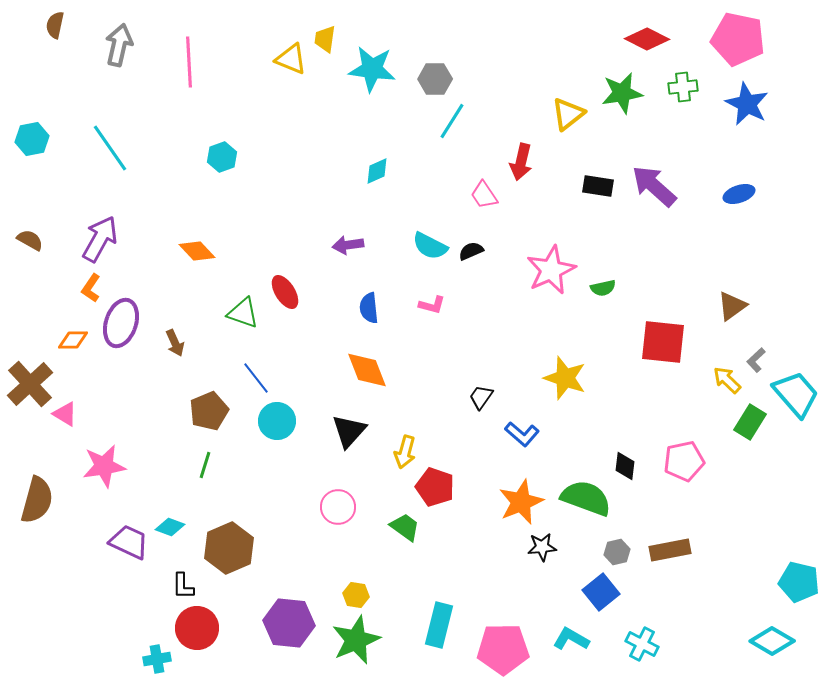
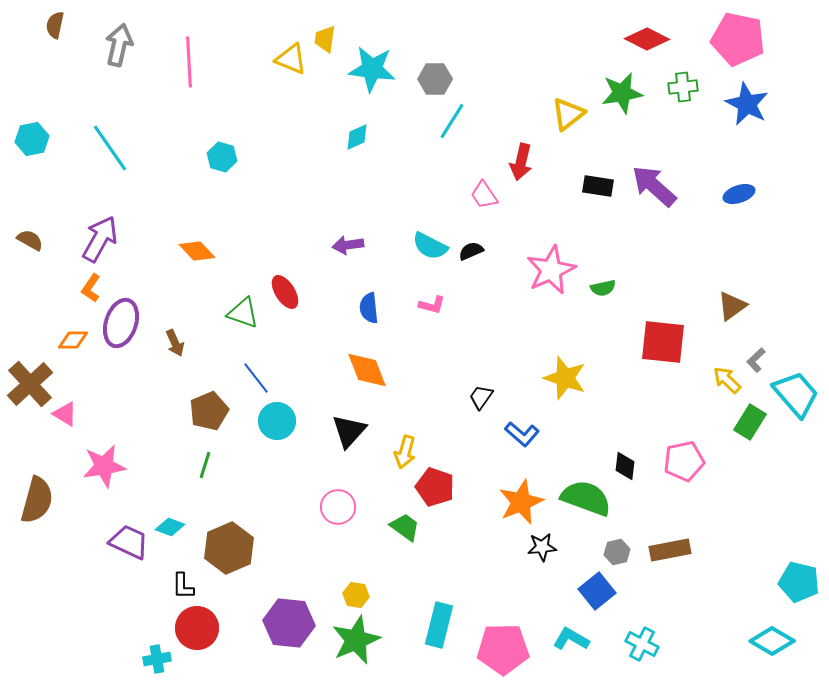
cyan hexagon at (222, 157): rotated 24 degrees counterclockwise
cyan diamond at (377, 171): moved 20 px left, 34 px up
blue square at (601, 592): moved 4 px left, 1 px up
